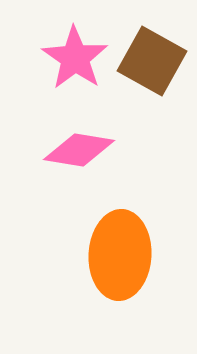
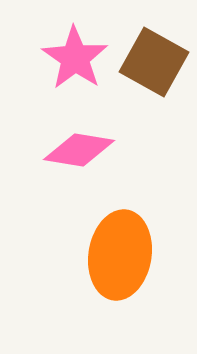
brown square: moved 2 px right, 1 px down
orange ellipse: rotated 6 degrees clockwise
